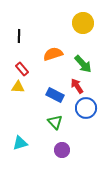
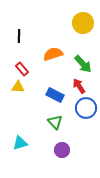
red arrow: moved 2 px right
